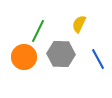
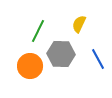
orange circle: moved 6 px right, 9 px down
